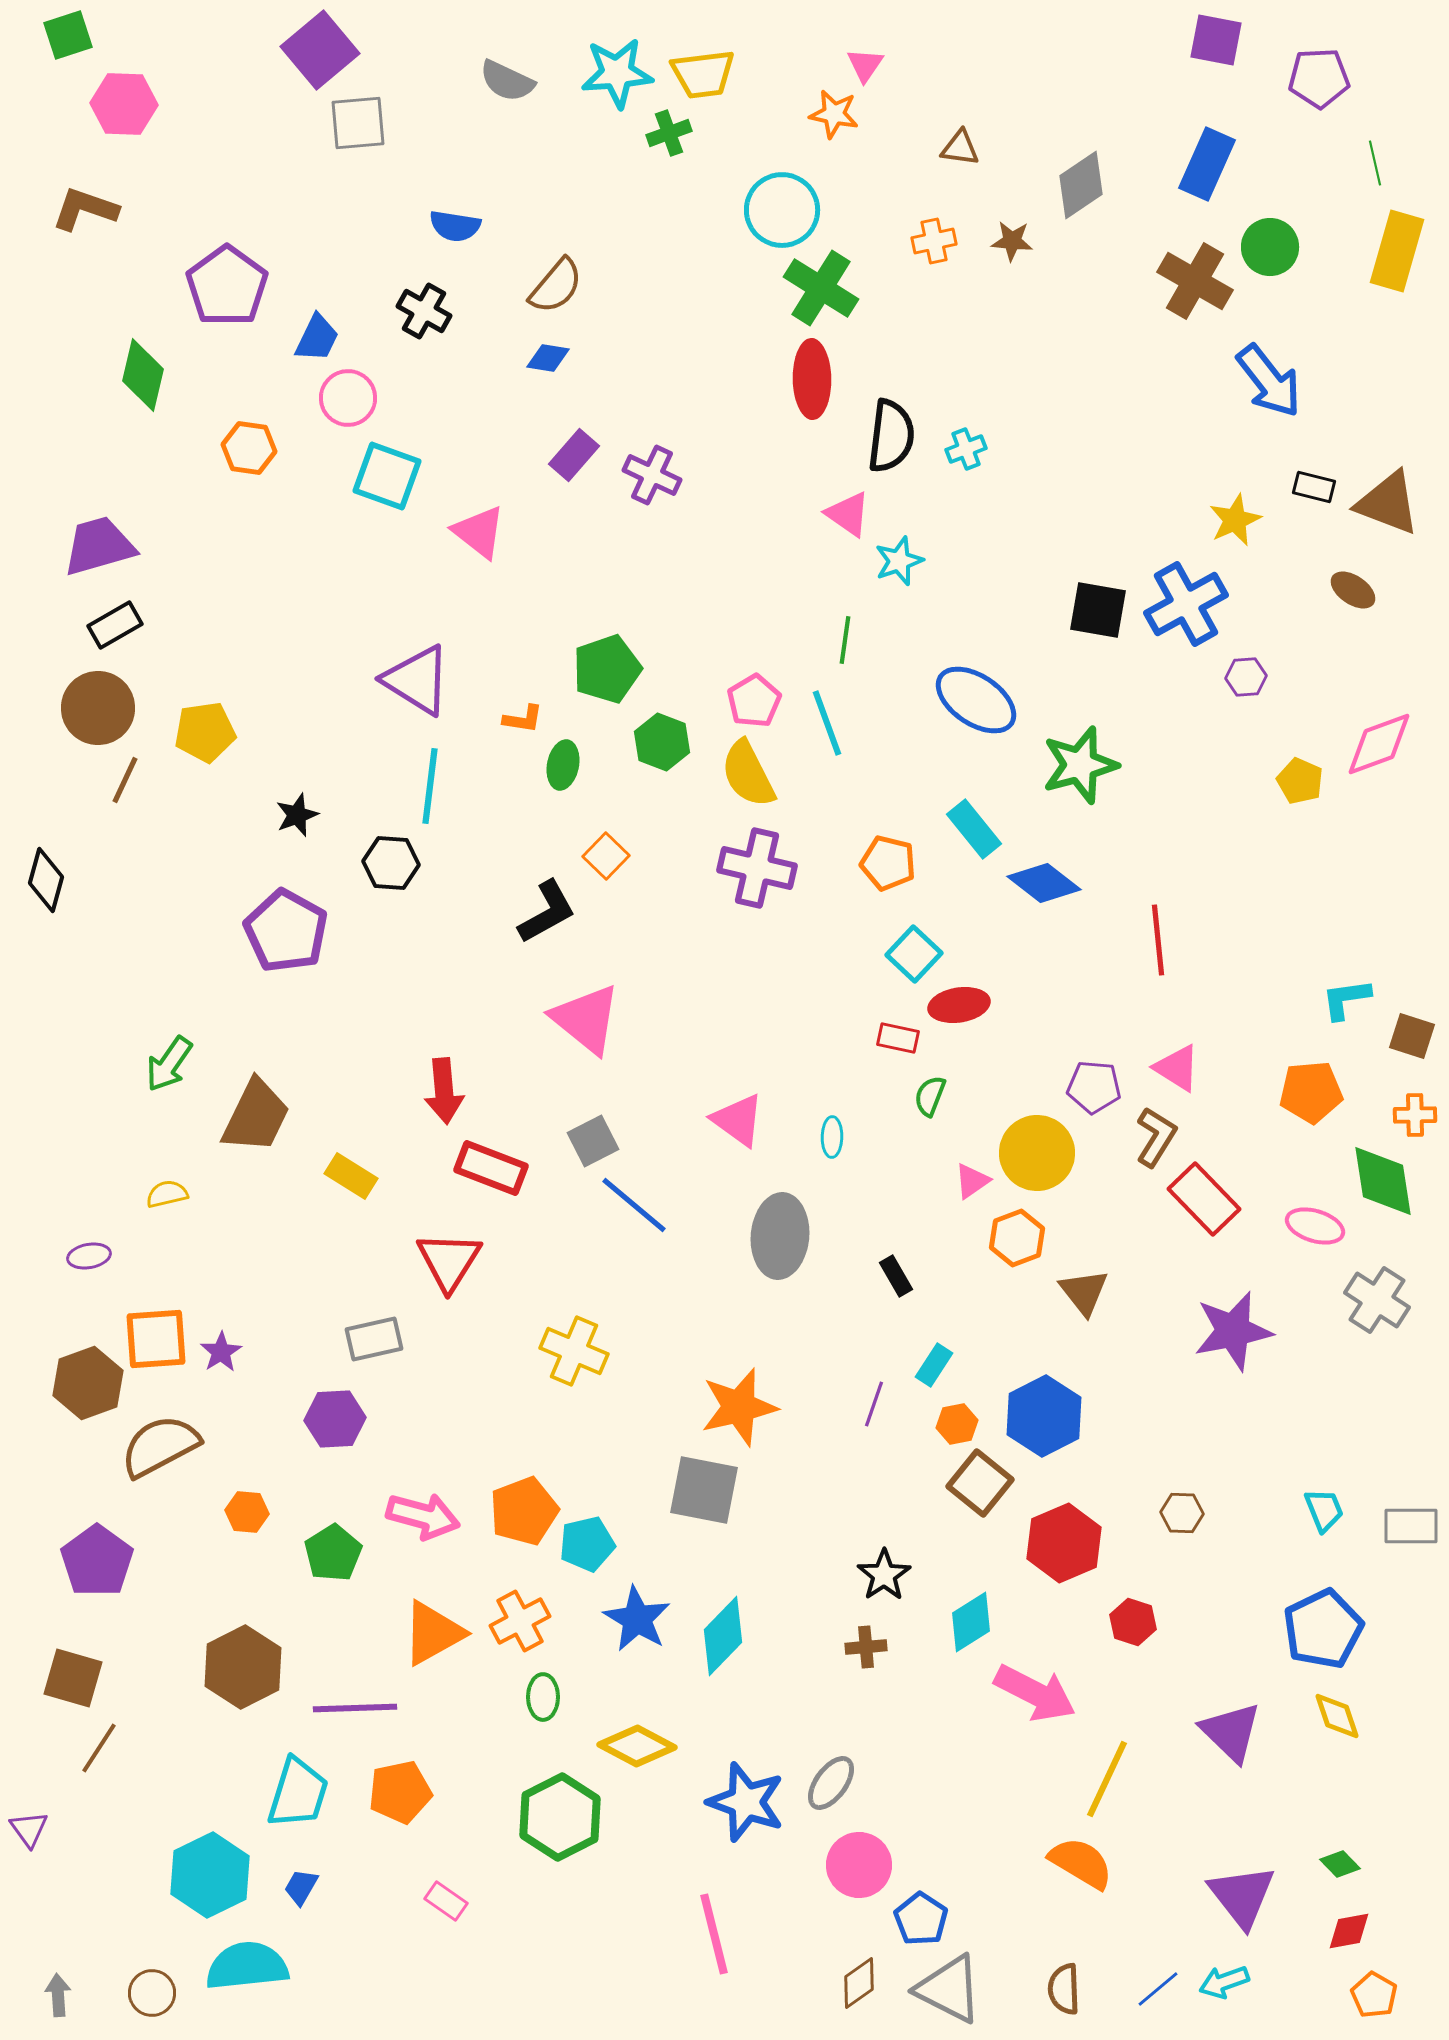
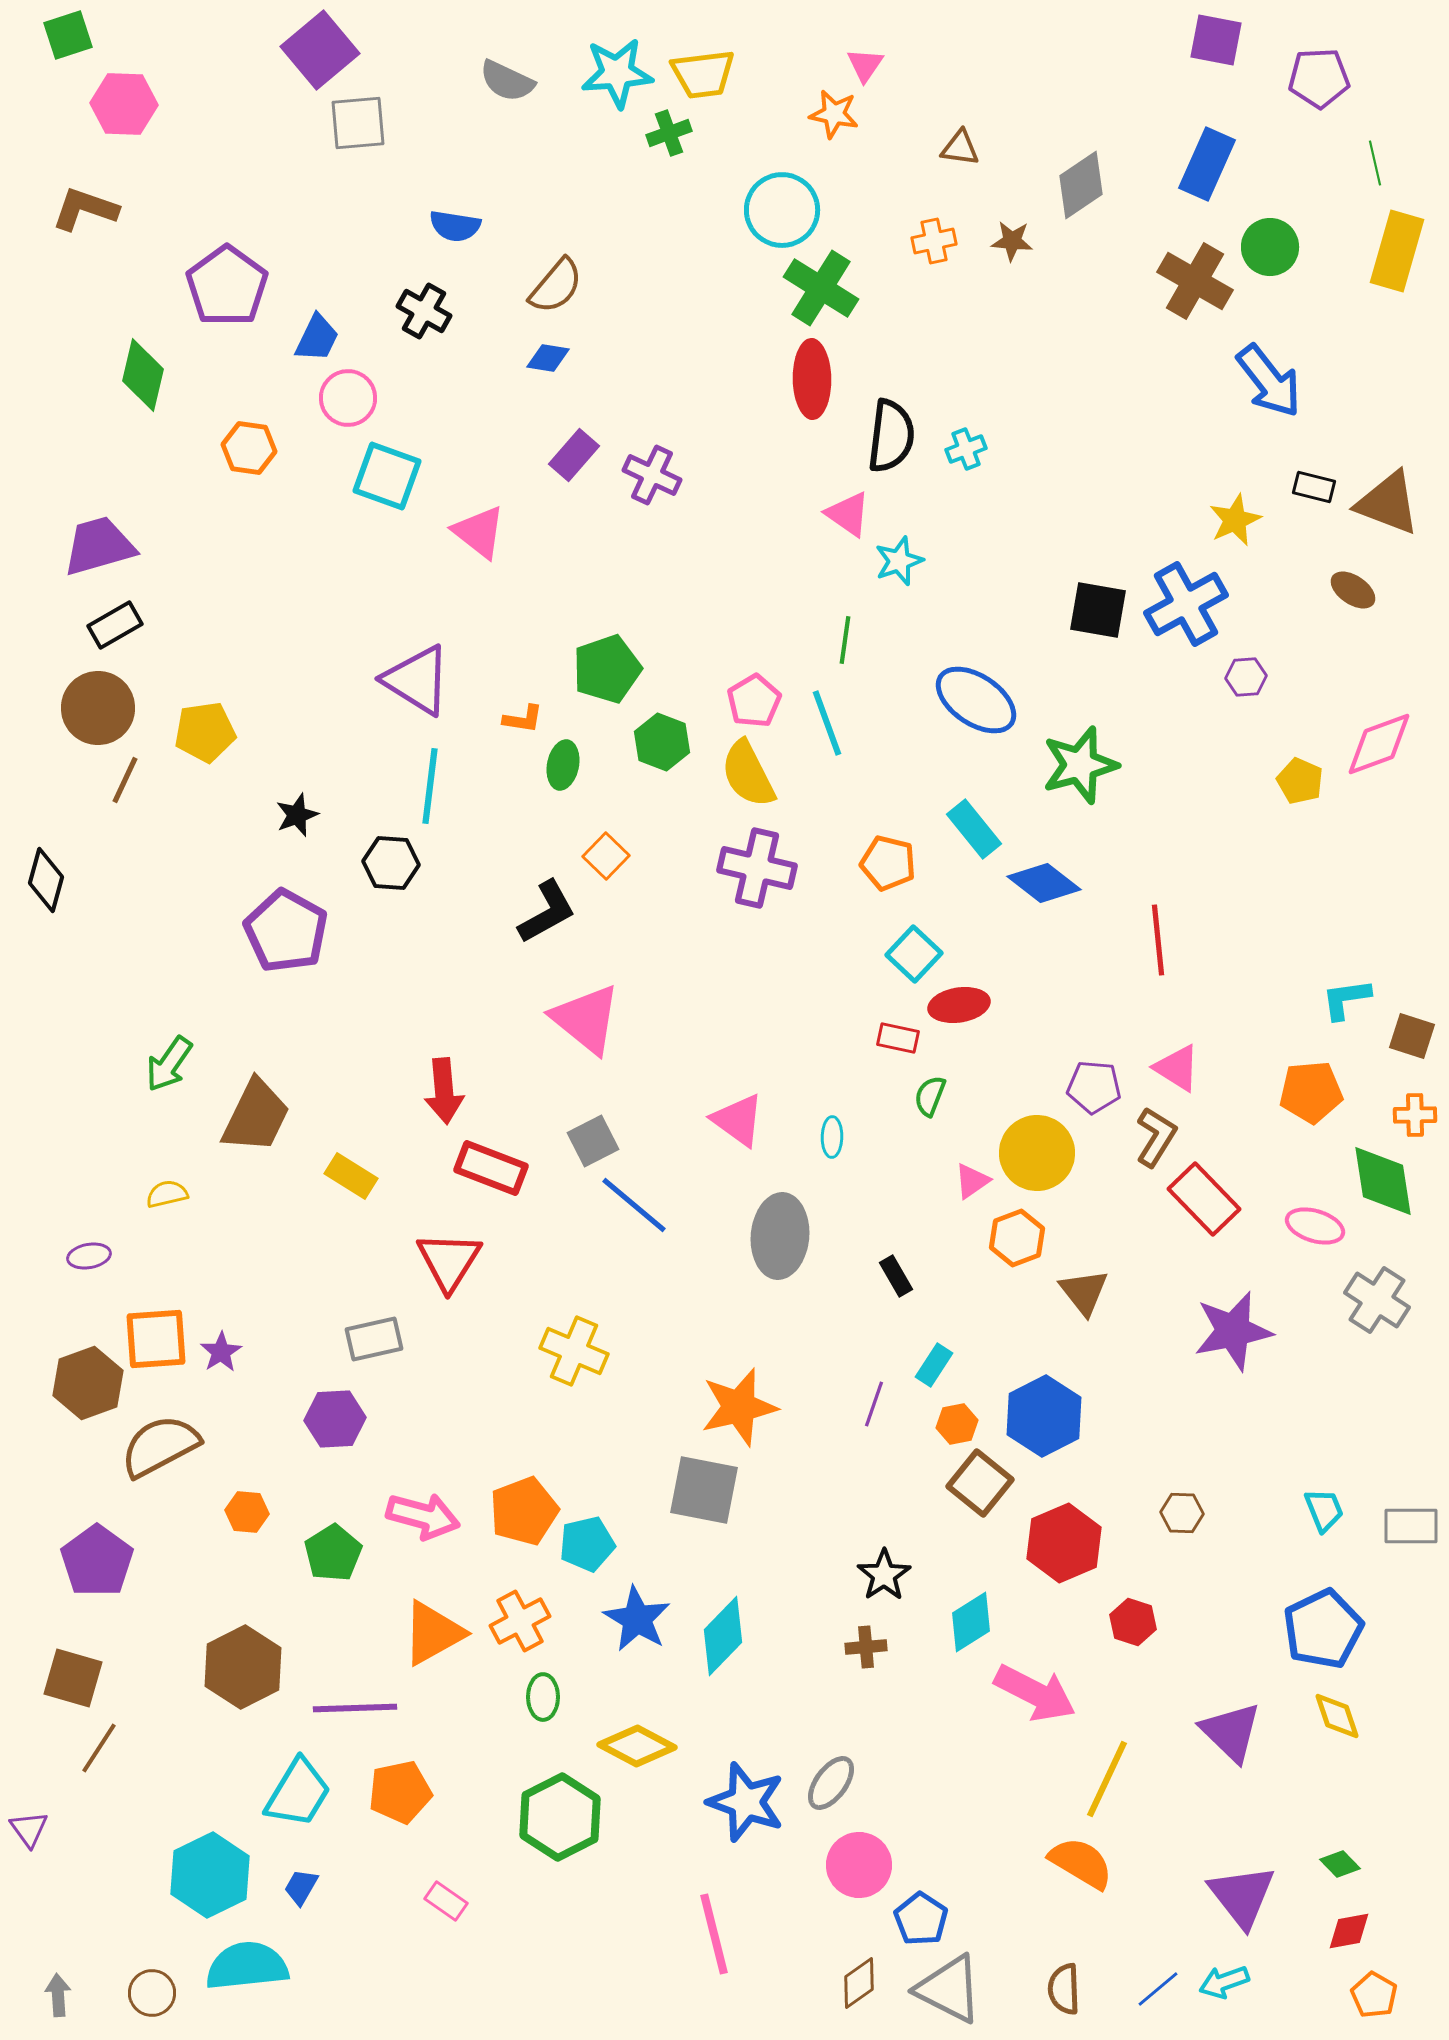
cyan trapezoid at (298, 1793): rotated 14 degrees clockwise
